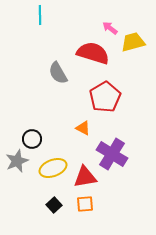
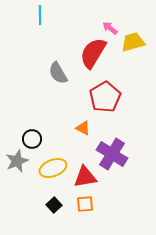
red semicircle: rotated 76 degrees counterclockwise
